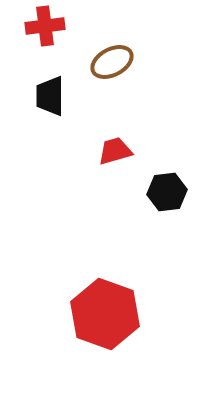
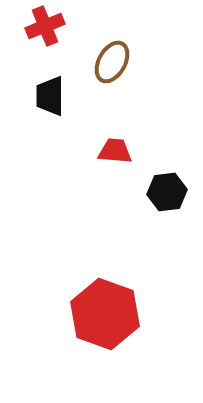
red cross: rotated 15 degrees counterclockwise
brown ellipse: rotated 33 degrees counterclockwise
red trapezoid: rotated 21 degrees clockwise
